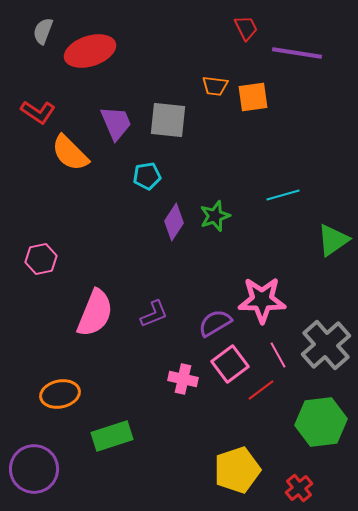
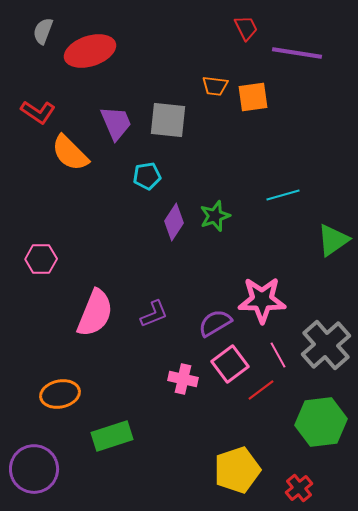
pink hexagon: rotated 12 degrees clockwise
